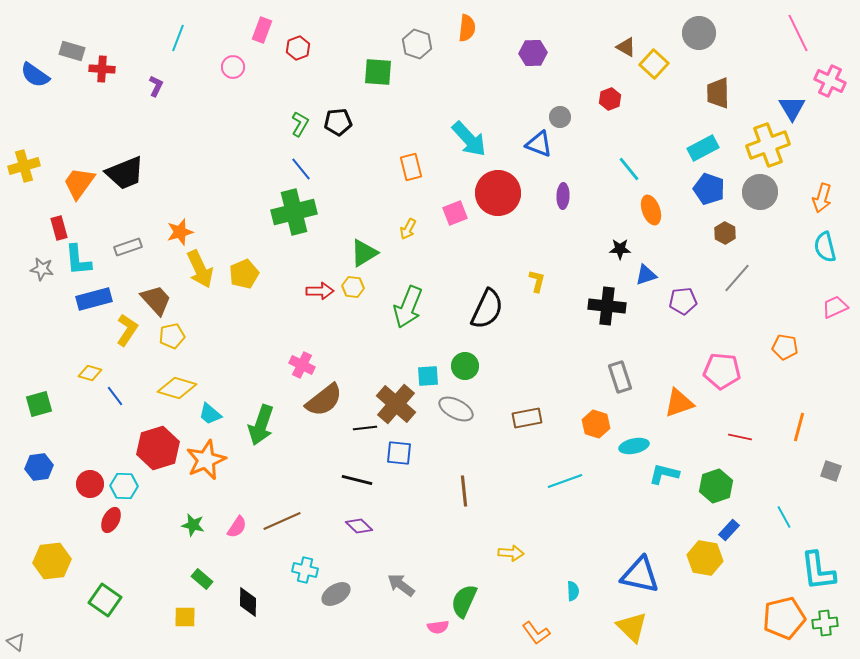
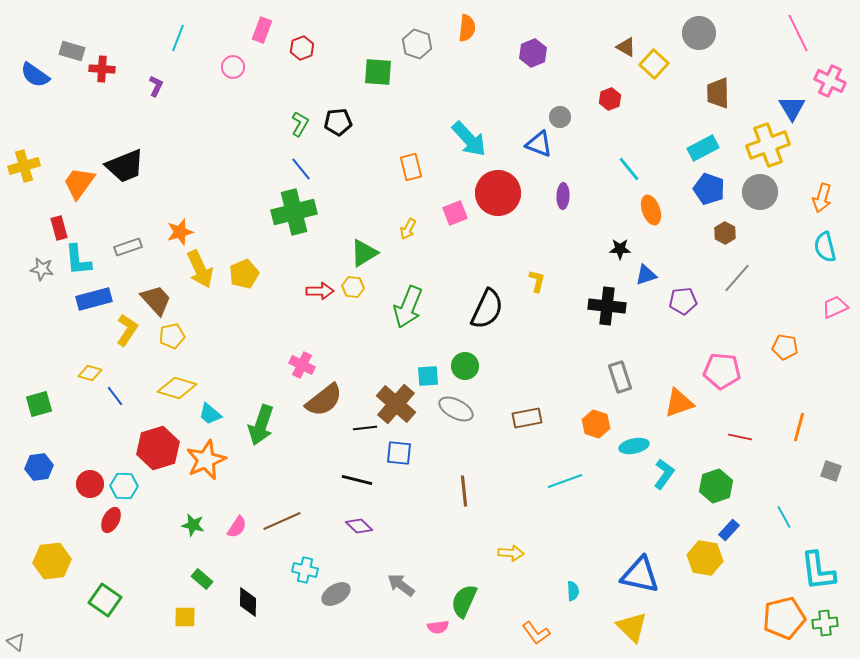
red hexagon at (298, 48): moved 4 px right
purple hexagon at (533, 53): rotated 20 degrees counterclockwise
black trapezoid at (125, 173): moved 7 px up
cyan L-shape at (664, 474): rotated 112 degrees clockwise
